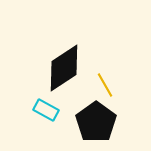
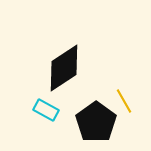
yellow line: moved 19 px right, 16 px down
